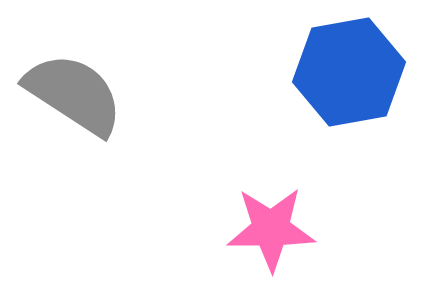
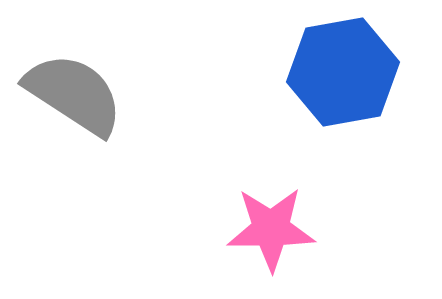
blue hexagon: moved 6 px left
